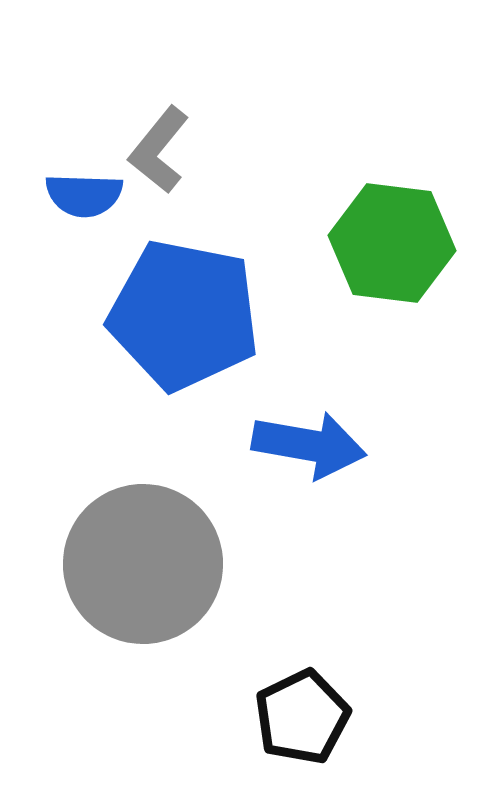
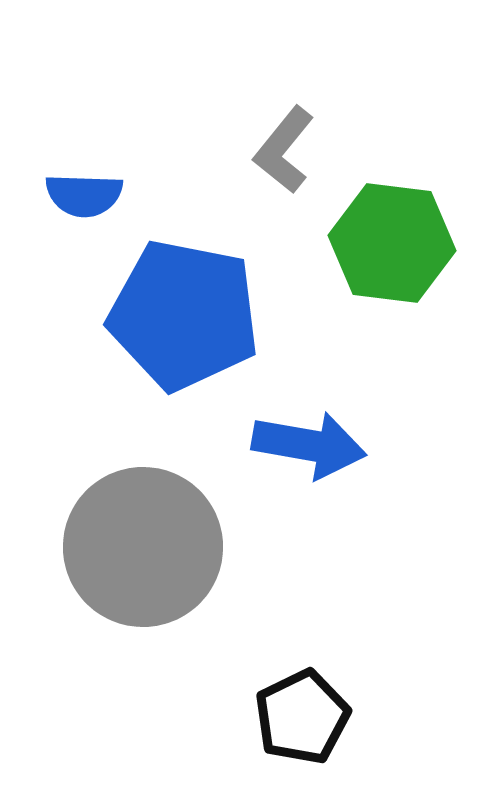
gray L-shape: moved 125 px right
gray circle: moved 17 px up
